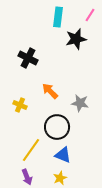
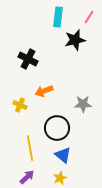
pink line: moved 1 px left, 2 px down
black star: moved 1 px left, 1 px down
black cross: moved 1 px down
orange arrow: moved 6 px left; rotated 66 degrees counterclockwise
gray star: moved 3 px right, 1 px down; rotated 12 degrees counterclockwise
black circle: moved 1 px down
yellow line: moved 1 px left, 2 px up; rotated 45 degrees counterclockwise
blue triangle: rotated 18 degrees clockwise
purple arrow: rotated 112 degrees counterclockwise
